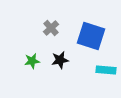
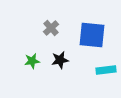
blue square: moved 1 px right, 1 px up; rotated 12 degrees counterclockwise
cyan rectangle: rotated 12 degrees counterclockwise
